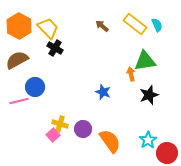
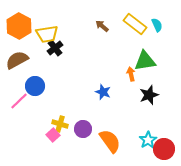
yellow trapezoid: moved 1 px left, 6 px down; rotated 125 degrees clockwise
black cross: rotated 21 degrees clockwise
blue circle: moved 1 px up
pink line: rotated 30 degrees counterclockwise
red circle: moved 3 px left, 4 px up
